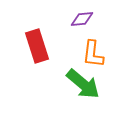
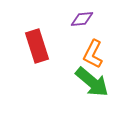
orange L-shape: rotated 20 degrees clockwise
green arrow: moved 9 px right, 2 px up
